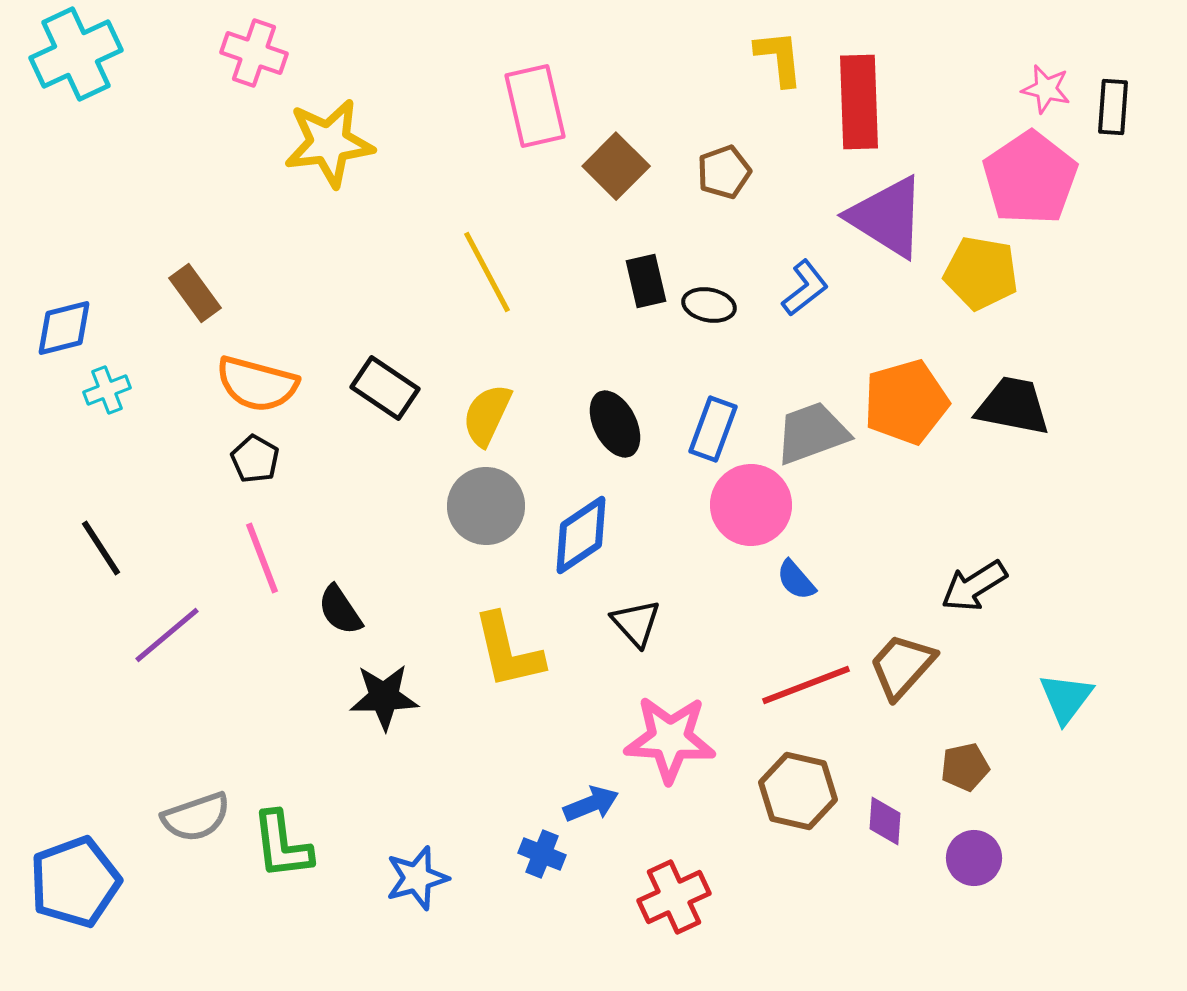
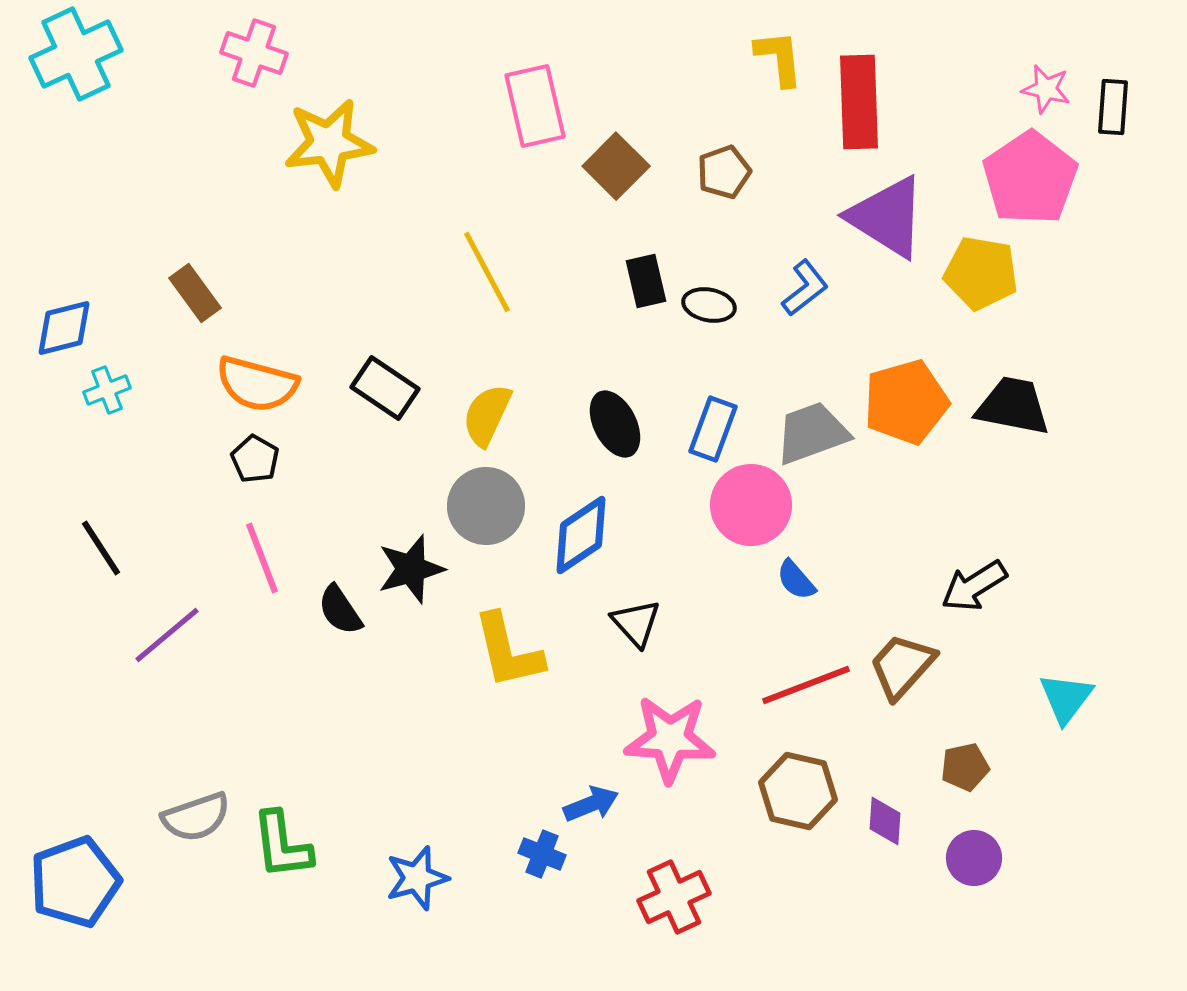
black star at (384, 697): moved 27 px right, 128 px up; rotated 14 degrees counterclockwise
